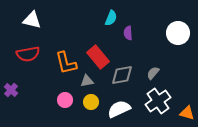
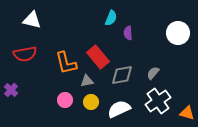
red semicircle: moved 3 px left
